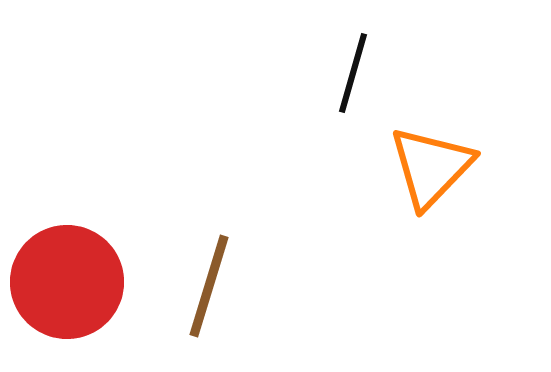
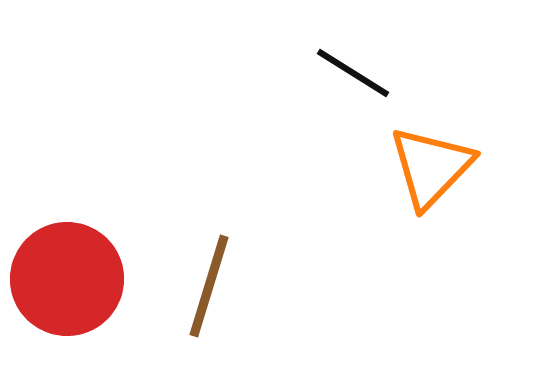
black line: rotated 74 degrees counterclockwise
red circle: moved 3 px up
